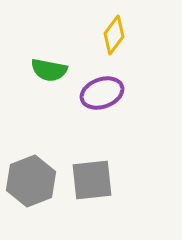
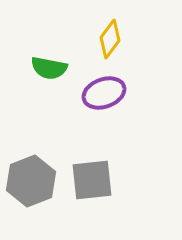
yellow diamond: moved 4 px left, 4 px down
green semicircle: moved 2 px up
purple ellipse: moved 2 px right
